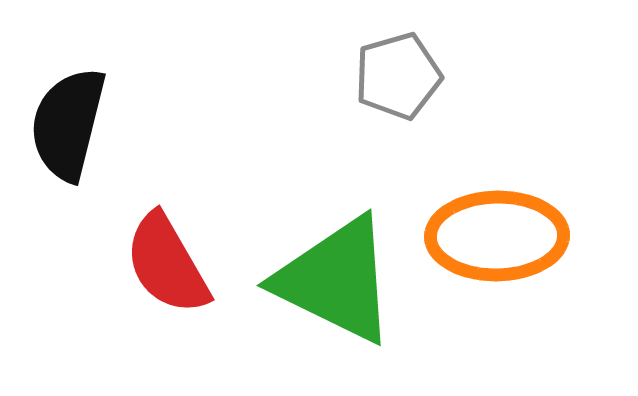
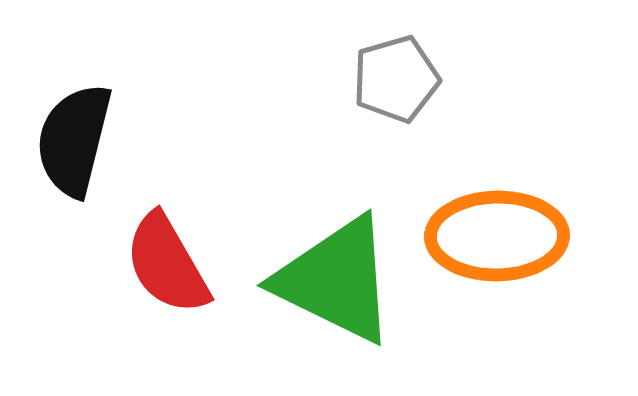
gray pentagon: moved 2 px left, 3 px down
black semicircle: moved 6 px right, 16 px down
